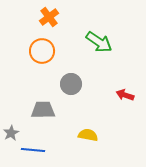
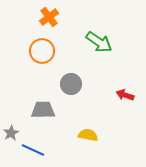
blue line: rotated 20 degrees clockwise
